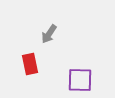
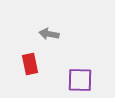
gray arrow: rotated 66 degrees clockwise
